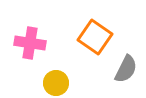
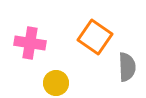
gray semicircle: moved 1 px right, 2 px up; rotated 28 degrees counterclockwise
